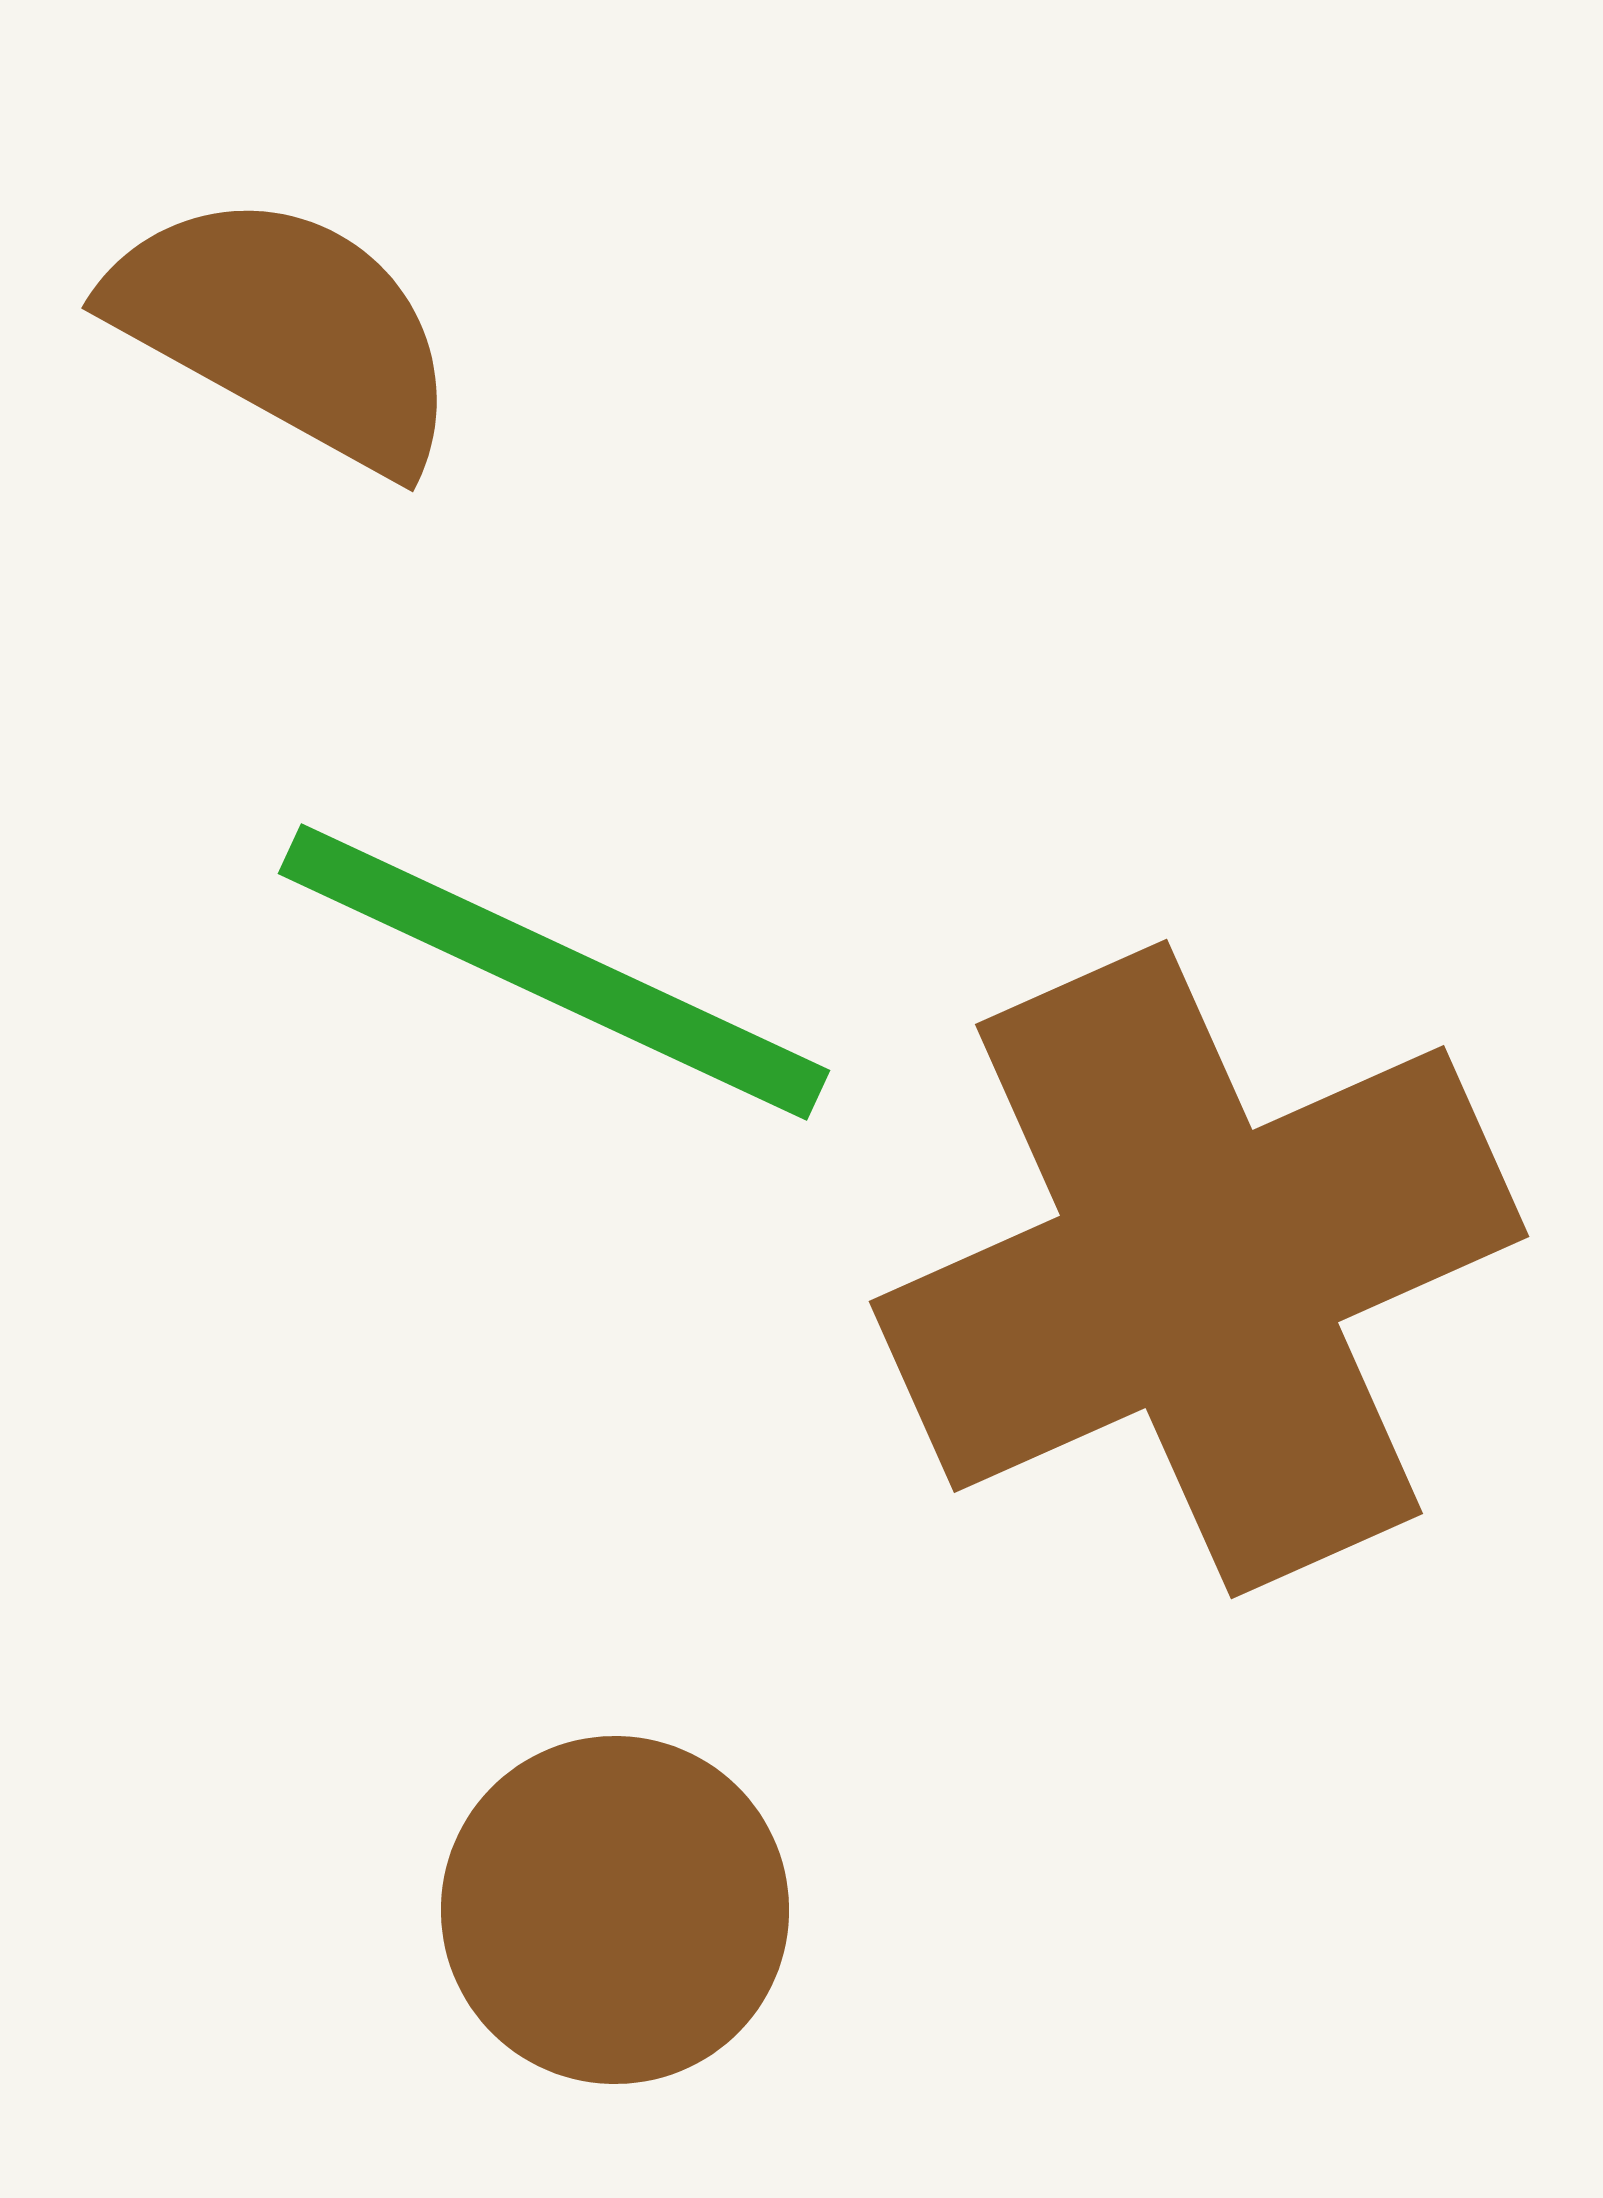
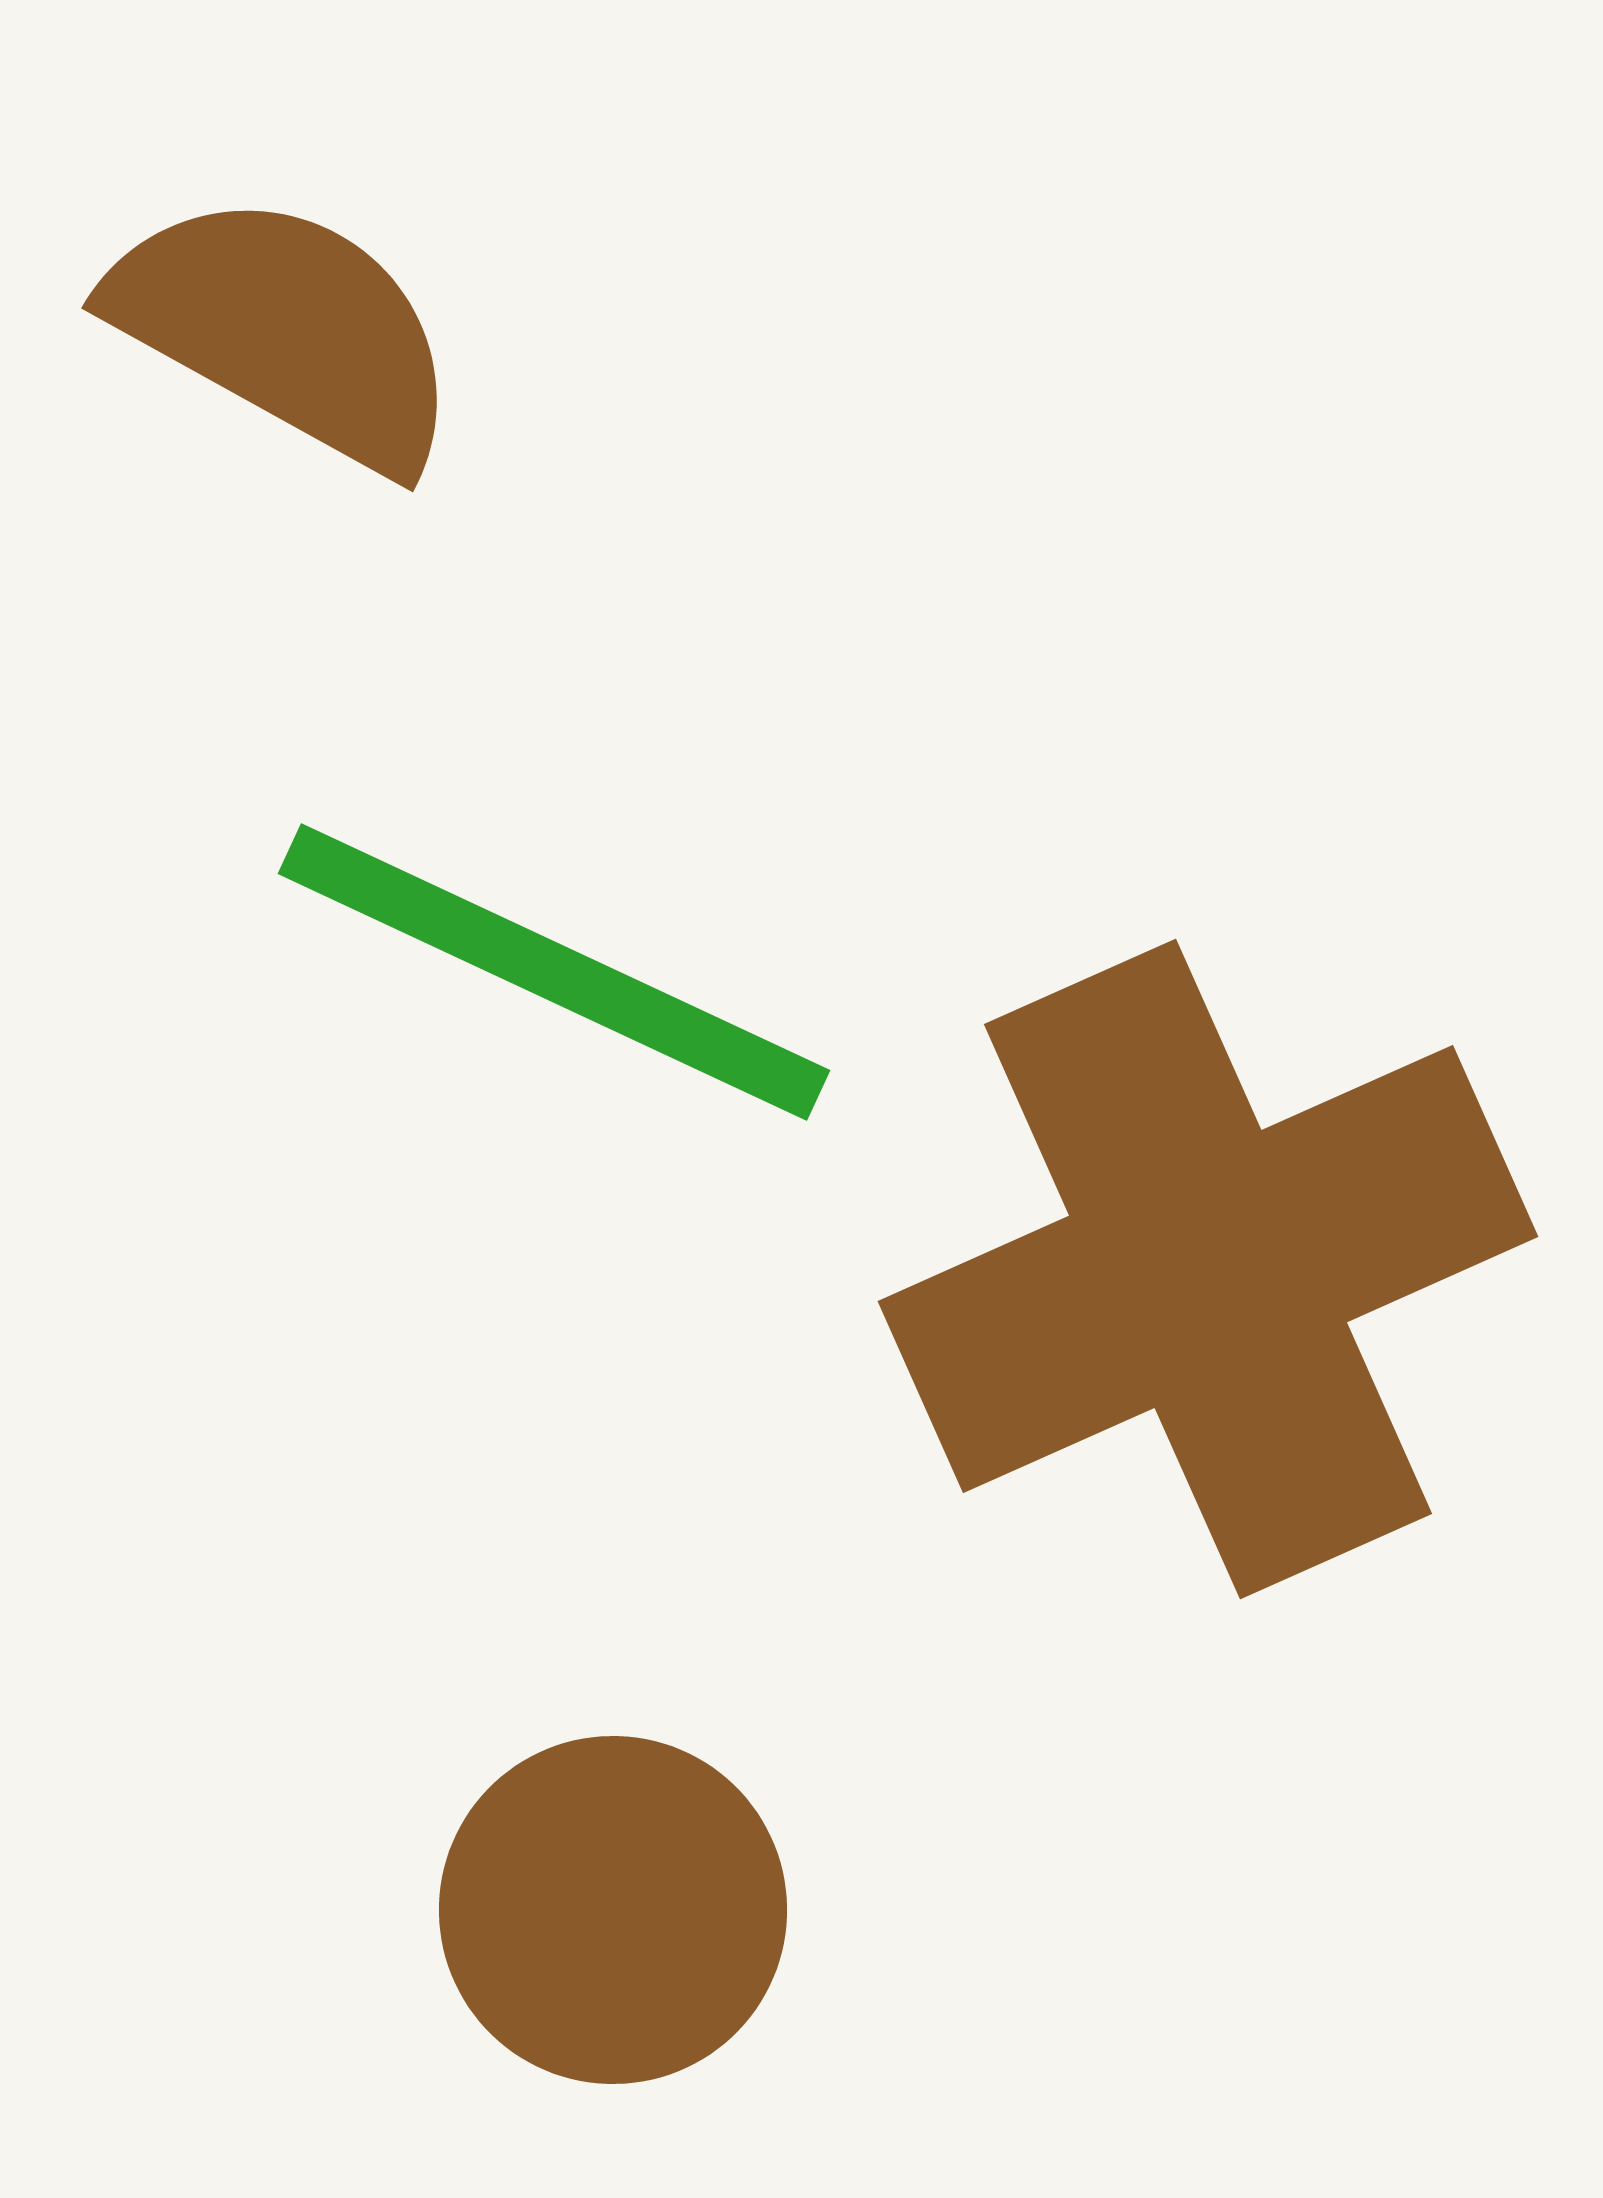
brown cross: moved 9 px right
brown circle: moved 2 px left
